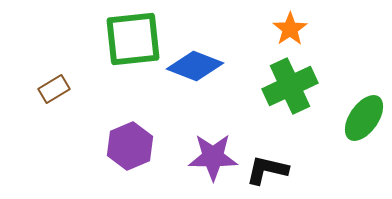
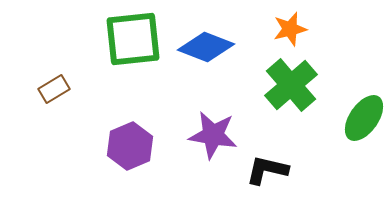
orange star: rotated 20 degrees clockwise
blue diamond: moved 11 px right, 19 px up
green cross: moved 1 px right, 1 px up; rotated 16 degrees counterclockwise
purple star: moved 22 px up; rotated 9 degrees clockwise
